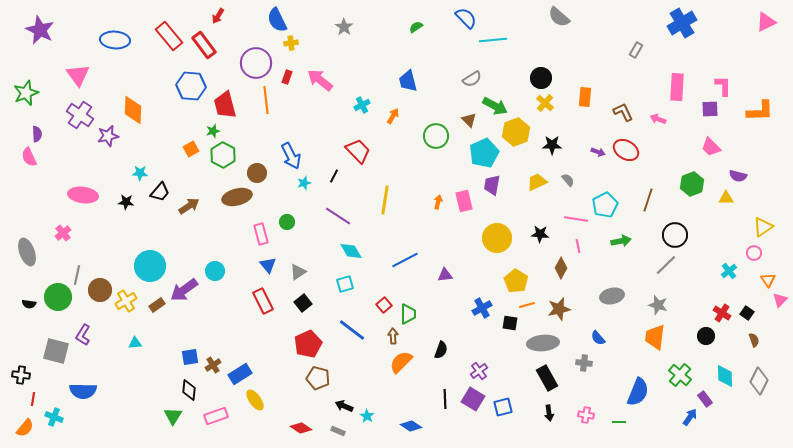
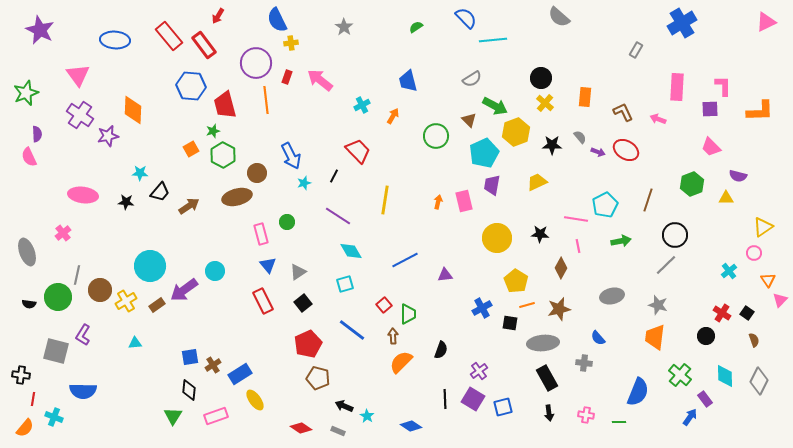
gray semicircle at (568, 180): moved 12 px right, 43 px up
